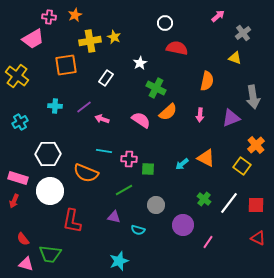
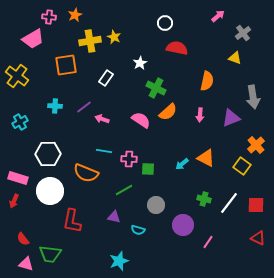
green cross at (204, 199): rotated 24 degrees counterclockwise
